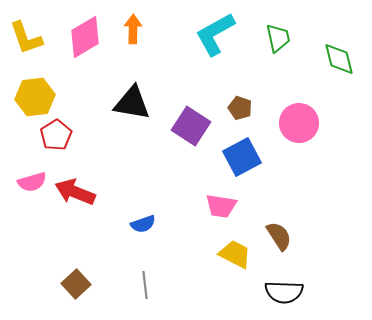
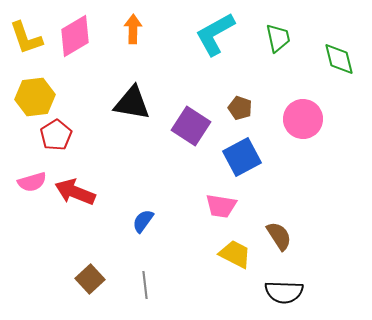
pink diamond: moved 10 px left, 1 px up
pink circle: moved 4 px right, 4 px up
blue semicircle: moved 3 px up; rotated 145 degrees clockwise
brown square: moved 14 px right, 5 px up
